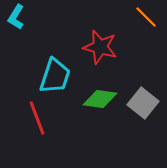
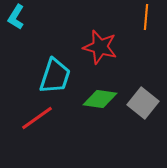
orange line: rotated 50 degrees clockwise
red line: rotated 76 degrees clockwise
